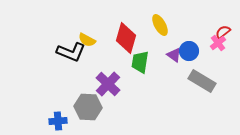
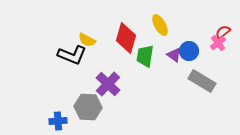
black L-shape: moved 1 px right, 3 px down
green trapezoid: moved 5 px right, 6 px up
